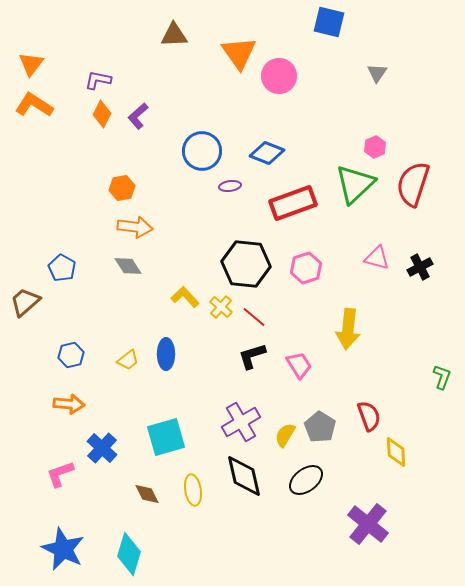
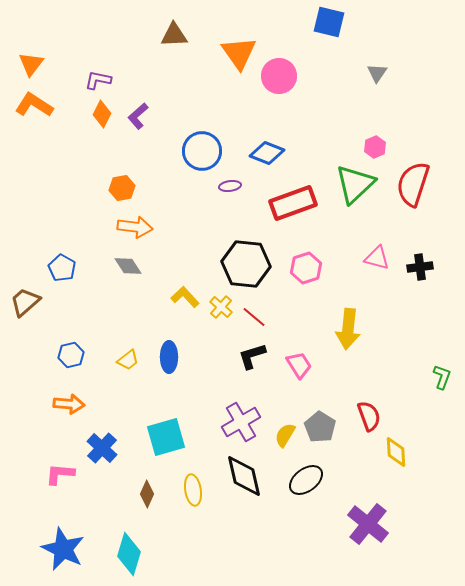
black cross at (420, 267): rotated 20 degrees clockwise
blue ellipse at (166, 354): moved 3 px right, 3 px down
pink L-shape at (60, 474): rotated 24 degrees clockwise
brown diamond at (147, 494): rotated 52 degrees clockwise
